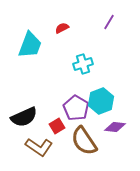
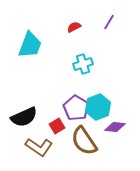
red semicircle: moved 12 px right, 1 px up
cyan hexagon: moved 3 px left, 6 px down
